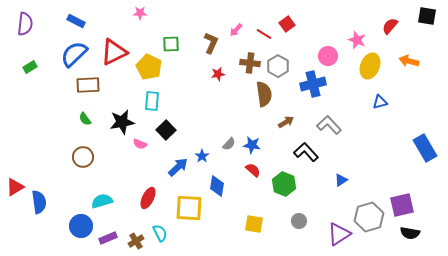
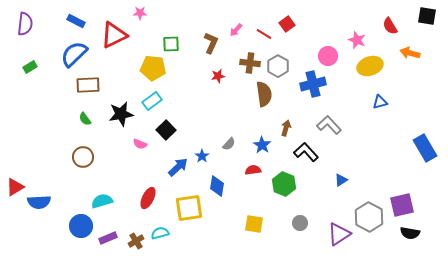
red semicircle at (390, 26): rotated 72 degrees counterclockwise
red triangle at (114, 52): moved 17 px up
orange arrow at (409, 61): moved 1 px right, 8 px up
yellow ellipse at (370, 66): rotated 50 degrees clockwise
yellow pentagon at (149, 67): moved 4 px right, 1 px down; rotated 20 degrees counterclockwise
red star at (218, 74): moved 2 px down
cyan rectangle at (152, 101): rotated 48 degrees clockwise
black star at (122, 122): moved 1 px left, 8 px up
brown arrow at (286, 122): moved 6 px down; rotated 42 degrees counterclockwise
blue star at (252, 145): moved 10 px right; rotated 24 degrees clockwise
red semicircle at (253, 170): rotated 49 degrees counterclockwise
blue semicircle at (39, 202): rotated 95 degrees clockwise
yellow square at (189, 208): rotated 12 degrees counterclockwise
gray hexagon at (369, 217): rotated 16 degrees counterclockwise
gray circle at (299, 221): moved 1 px right, 2 px down
cyan semicircle at (160, 233): rotated 78 degrees counterclockwise
